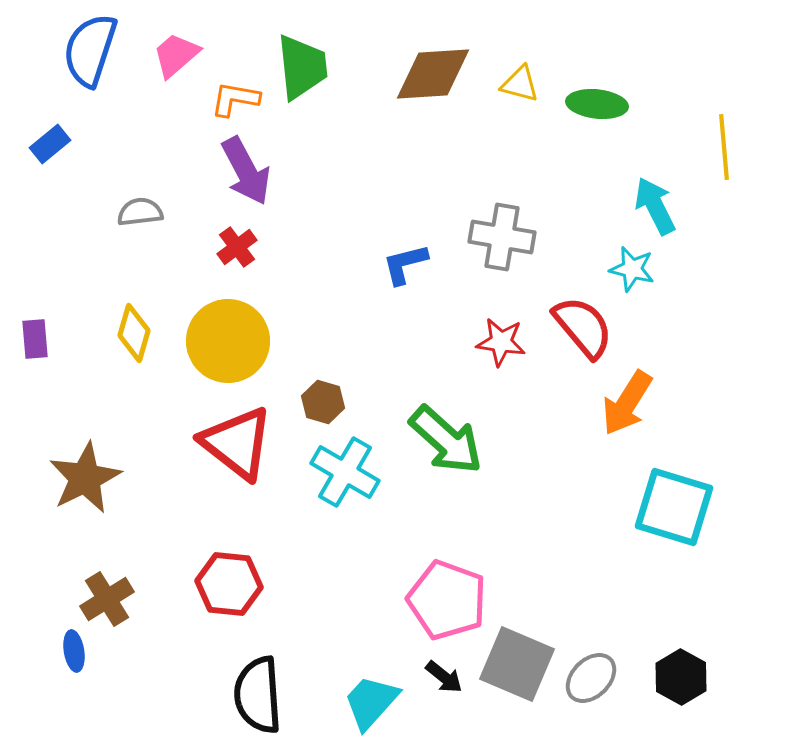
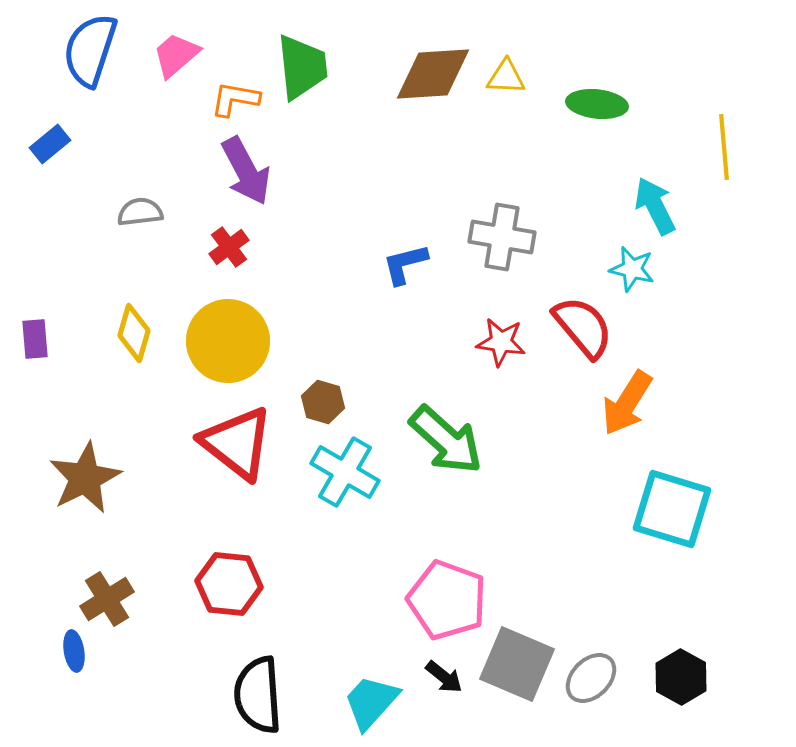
yellow triangle: moved 14 px left, 7 px up; rotated 12 degrees counterclockwise
red cross: moved 8 px left
cyan square: moved 2 px left, 2 px down
